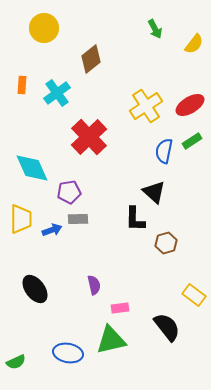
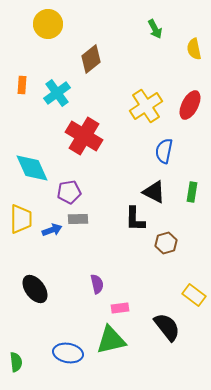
yellow circle: moved 4 px right, 4 px up
yellow semicircle: moved 5 px down; rotated 130 degrees clockwise
red ellipse: rotated 32 degrees counterclockwise
red cross: moved 5 px left, 1 px up; rotated 15 degrees counterclockwise
green rectangle: moved 51 px down; rotated 48 degrees counterclockwise
black triangle: rotated 15 degrees counterclockwise
purple semicircle: moved 3 px right, 1 px up
green semicircle: rotated 72 degrees counterclockwise
